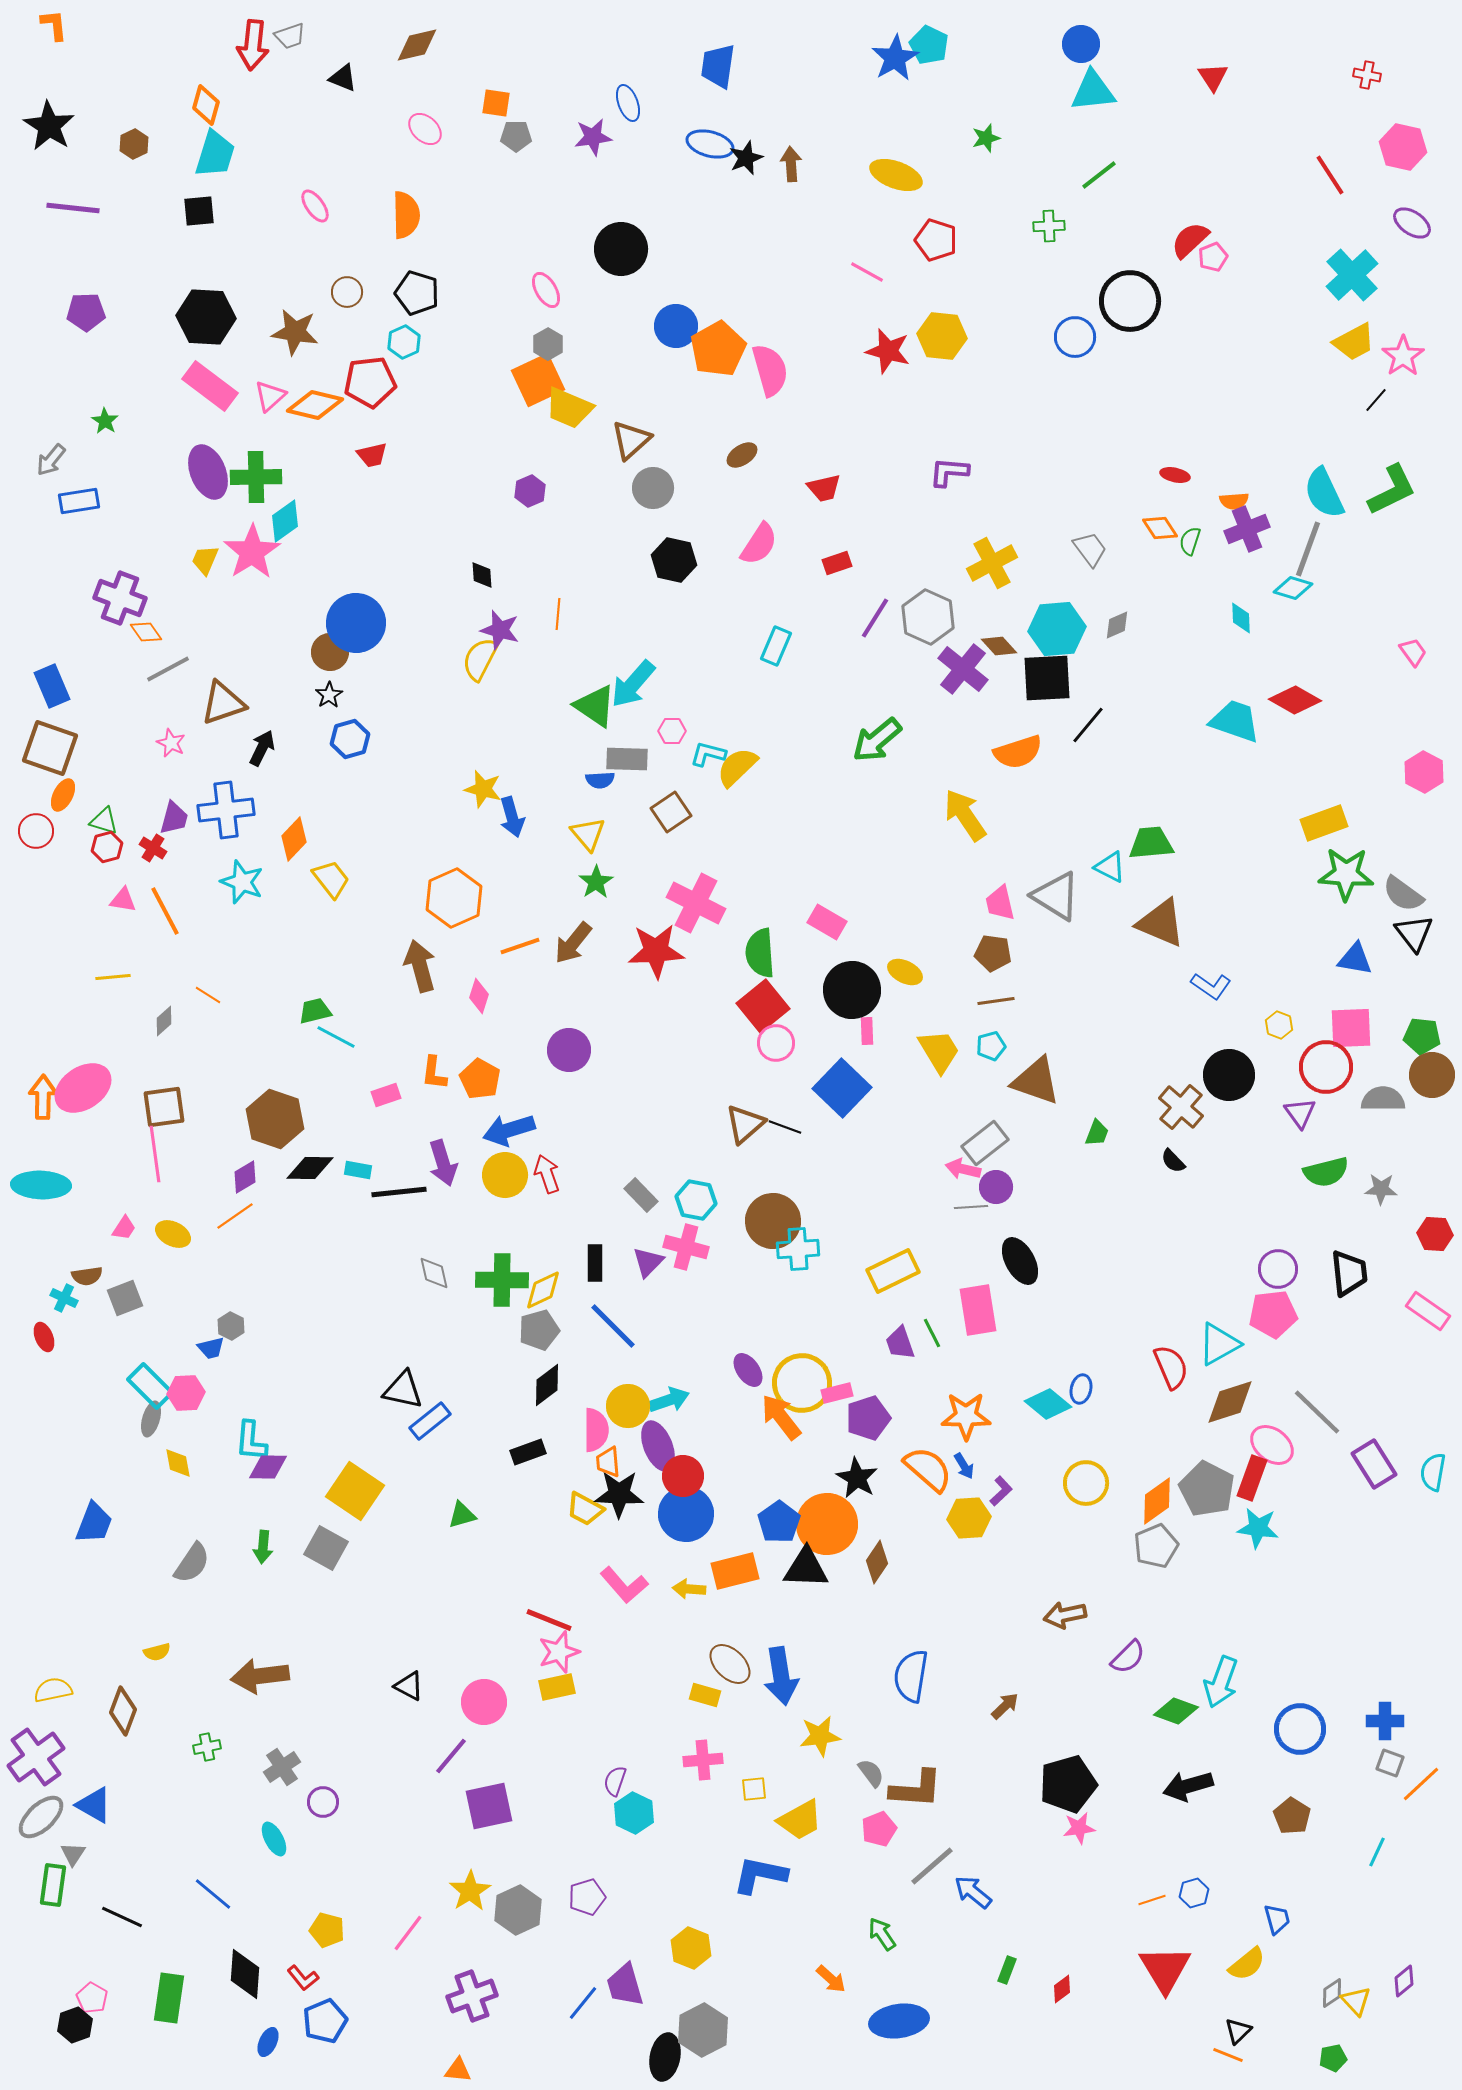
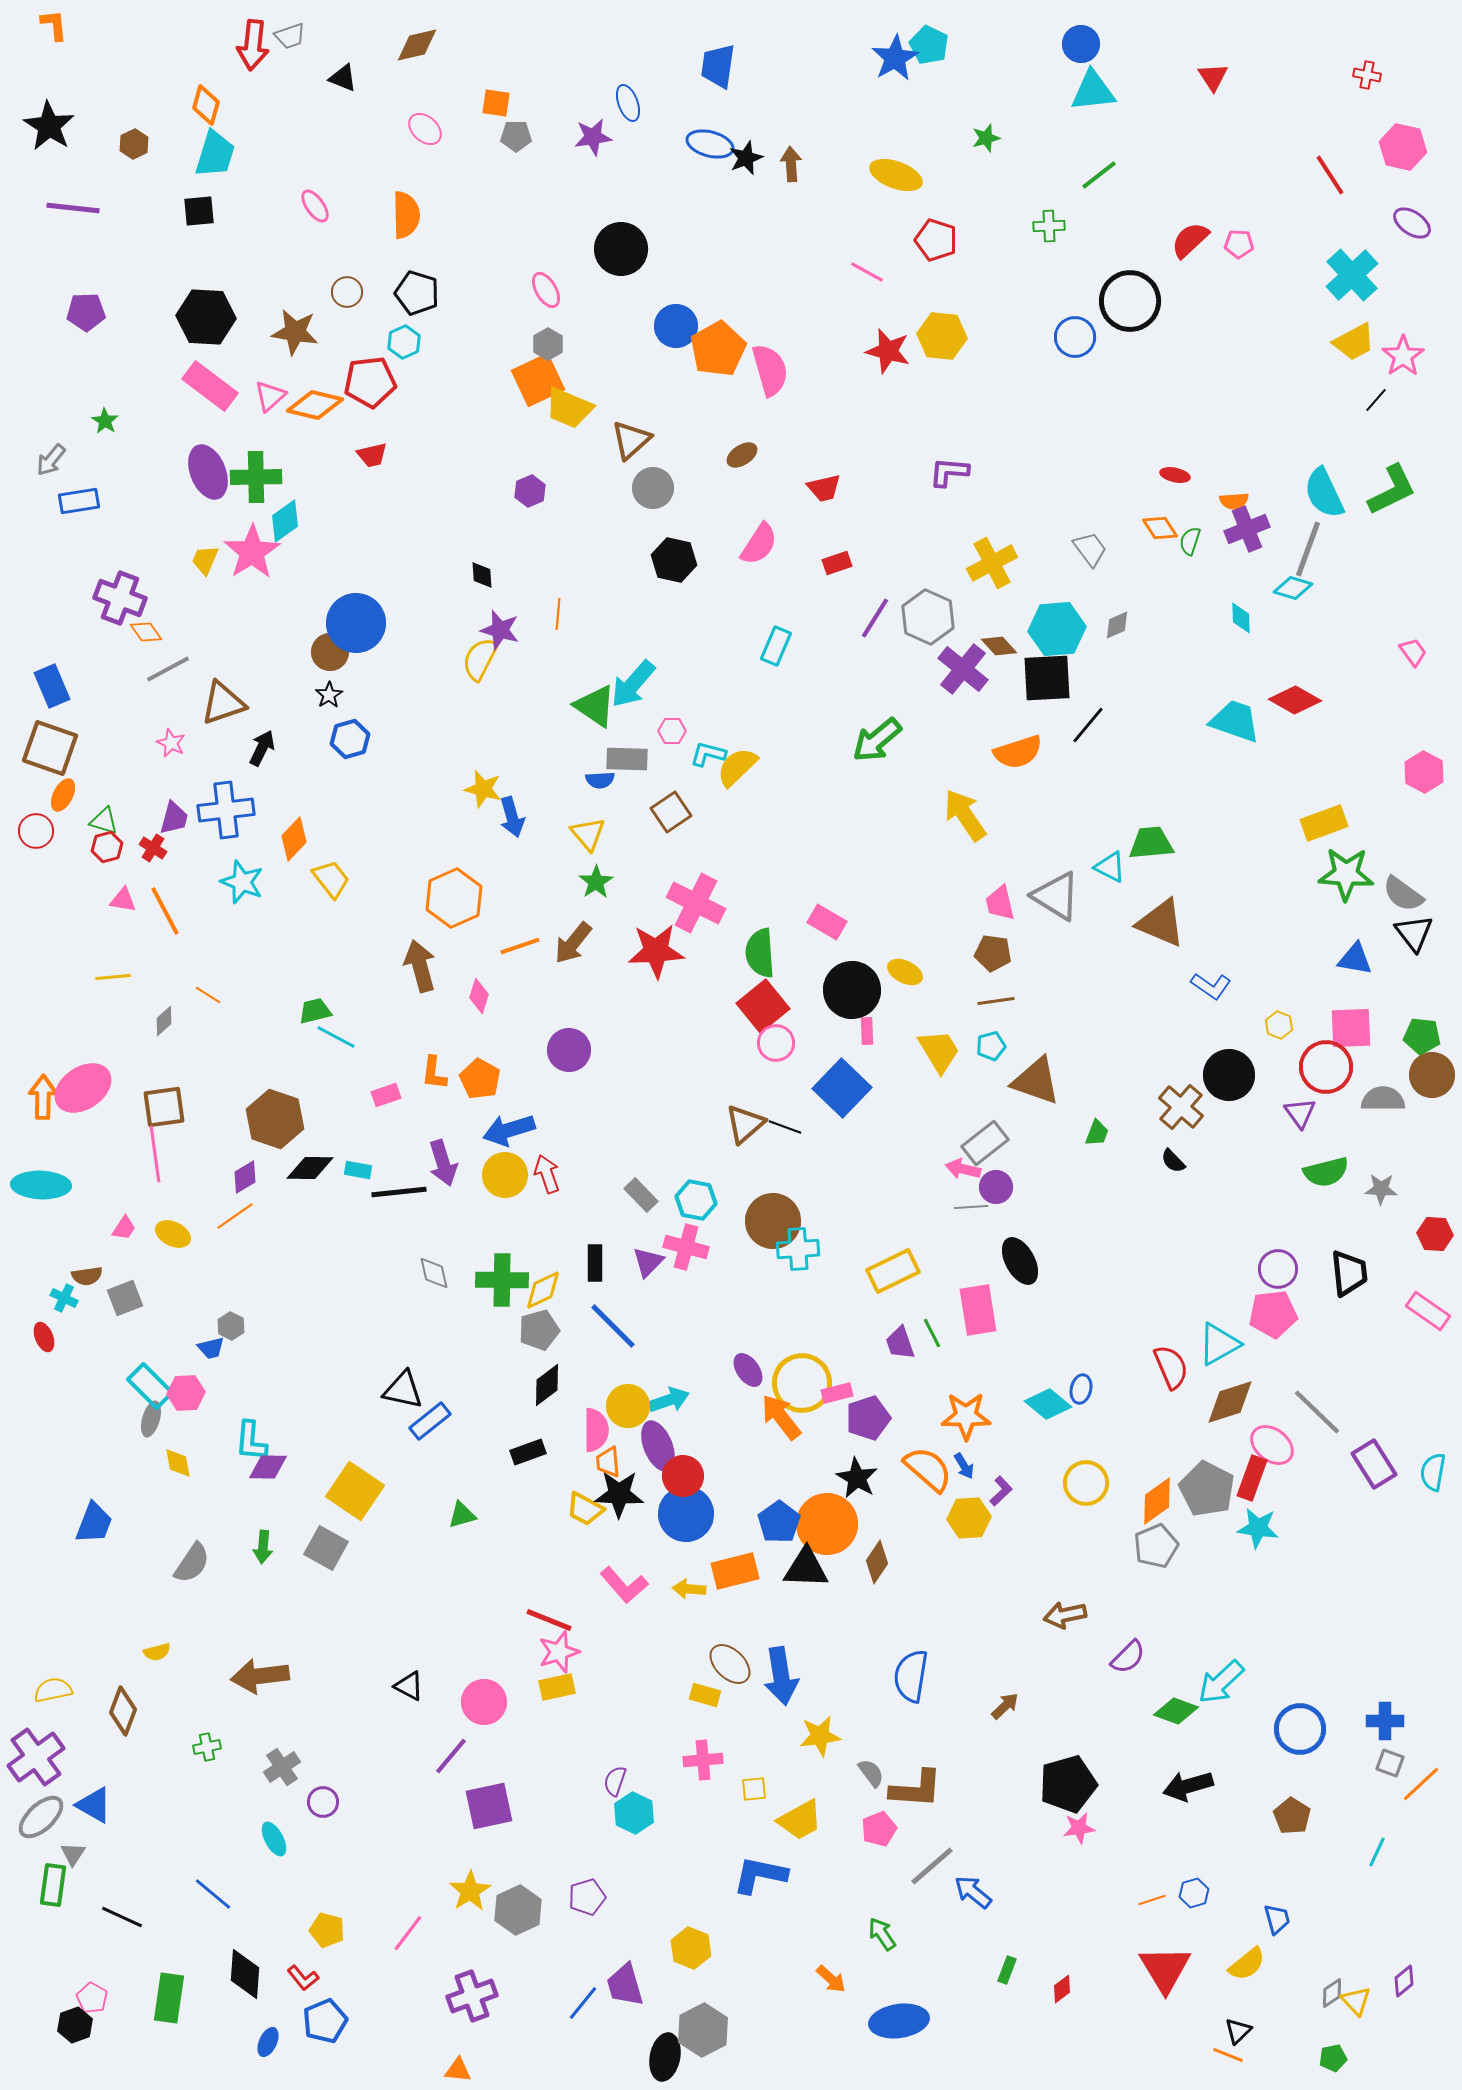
pink pentagon at (1213, 257): moved 26 px right, 13 px up; rotated 24 degrees clockwise
cyan arrow at (1221, 1682): rotated 27 degrees clockwise
